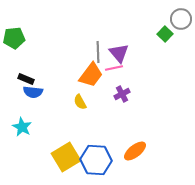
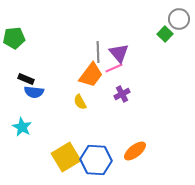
gray circle: moved 2 px left
pink line: rotated 12 degrees counterclockwise
blue semicircle: moved 1 px right
